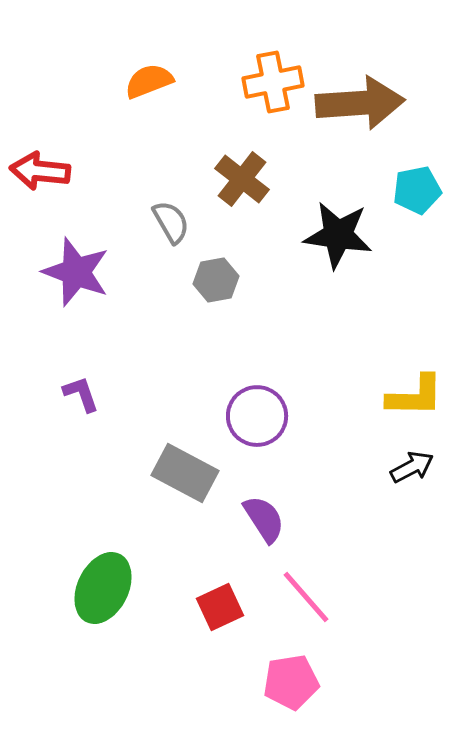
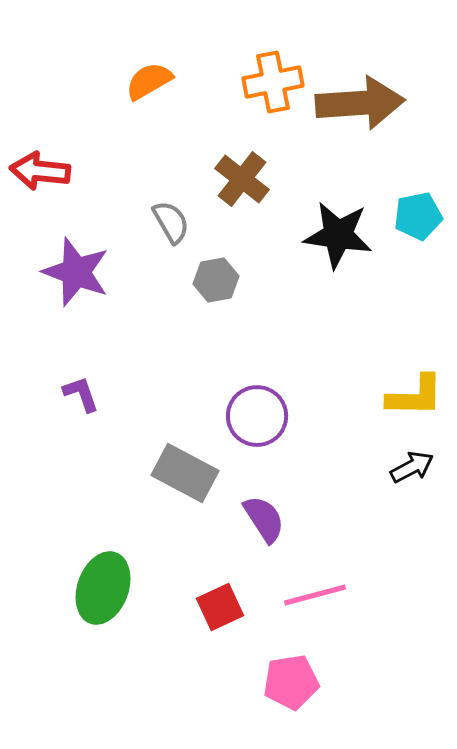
orange semicircle: rotated 9 degrees counterclockwise
cyan pentagon: moved 1 px right, 26 px down
green ellipse: rotated 6 degrees counterclockwise
pink line: moved 9 px right, 2 px up; rotated 64 degrees counterclockwise
